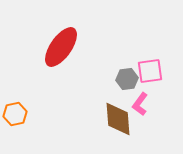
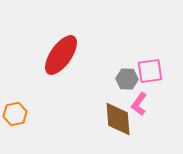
red ellipse: moved 8 px down
gray hexagon: rotated 10 degrees clockwise
pink L-shape: moved 1 px left
